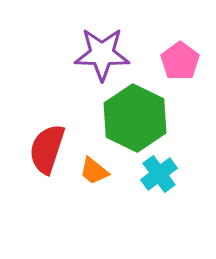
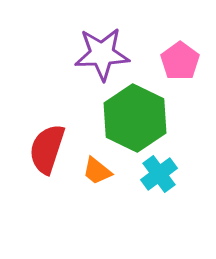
purple star: rotated 4 degrees counterclockwise
orange trapezoid: moved 3 px right
